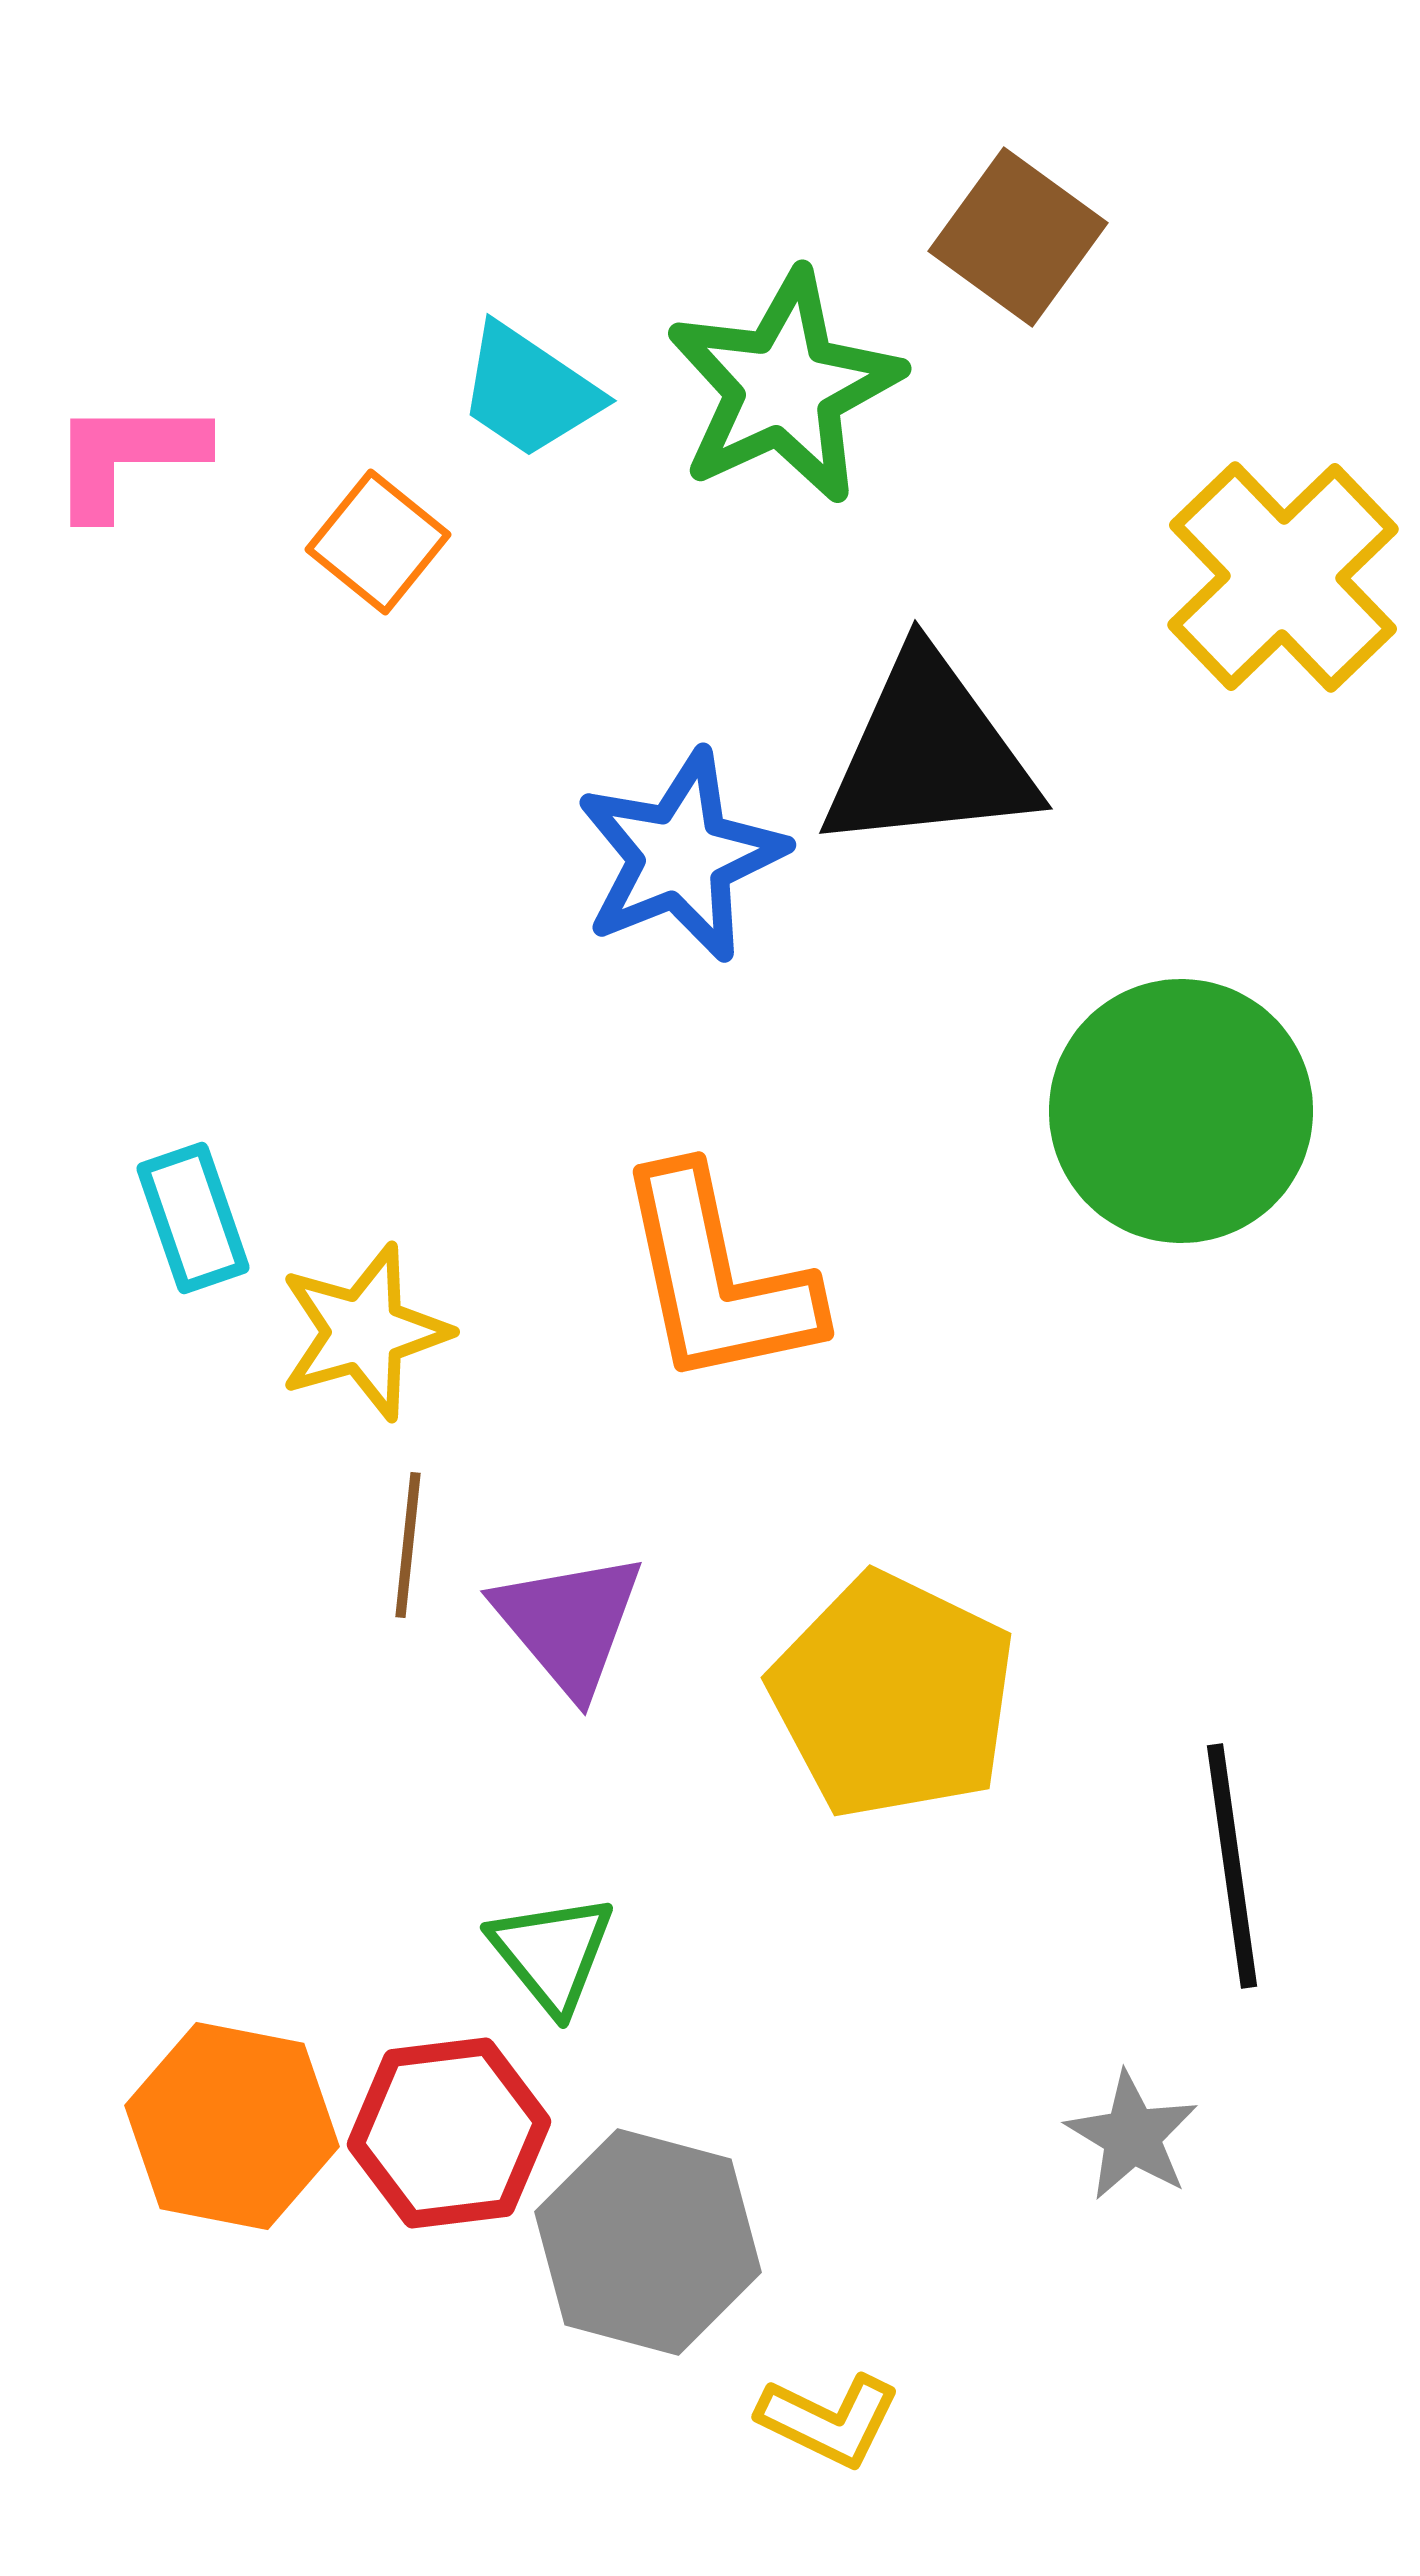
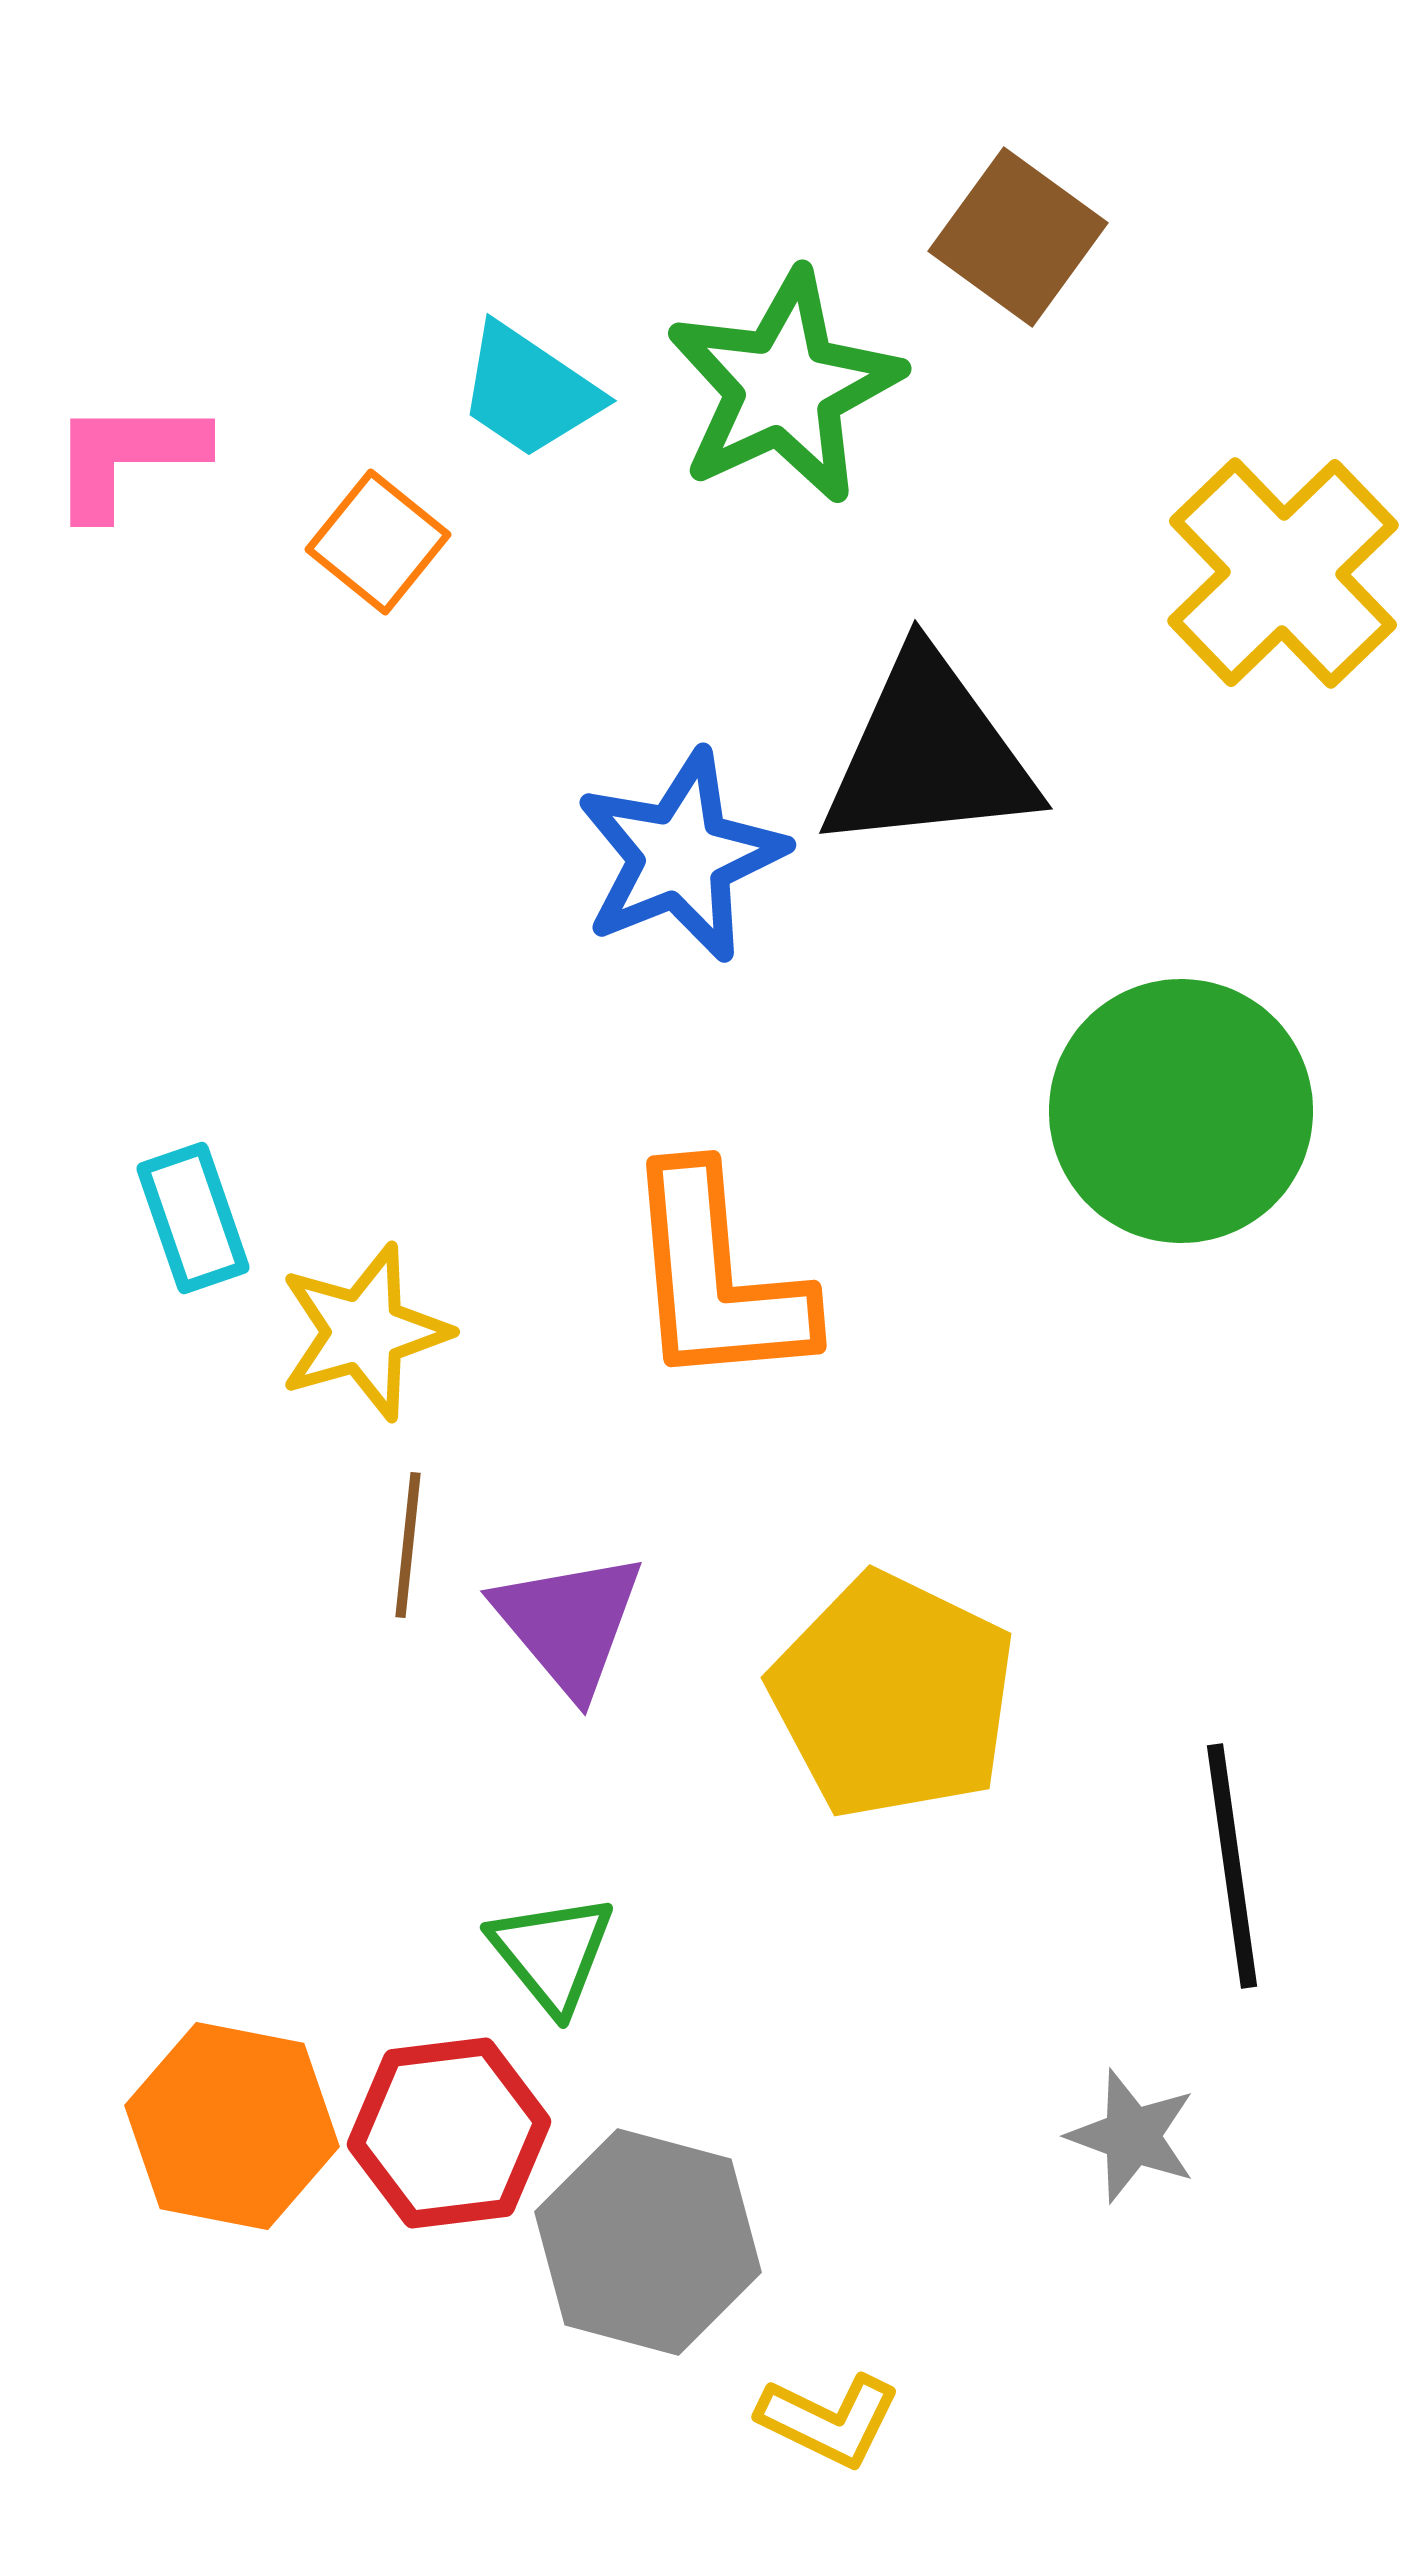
yellow cross: moved 4 px up
orange L-shape: rotated 7 degrees clockwise
gray star: rotated 11 degrees counterclockwise
